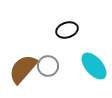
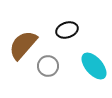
brown semicircle: moved 24 px up
